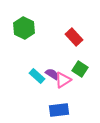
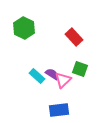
green square: rotated 14 degrees counterclockwise
pink triangle: rotated 12 degrees counterclockwise
